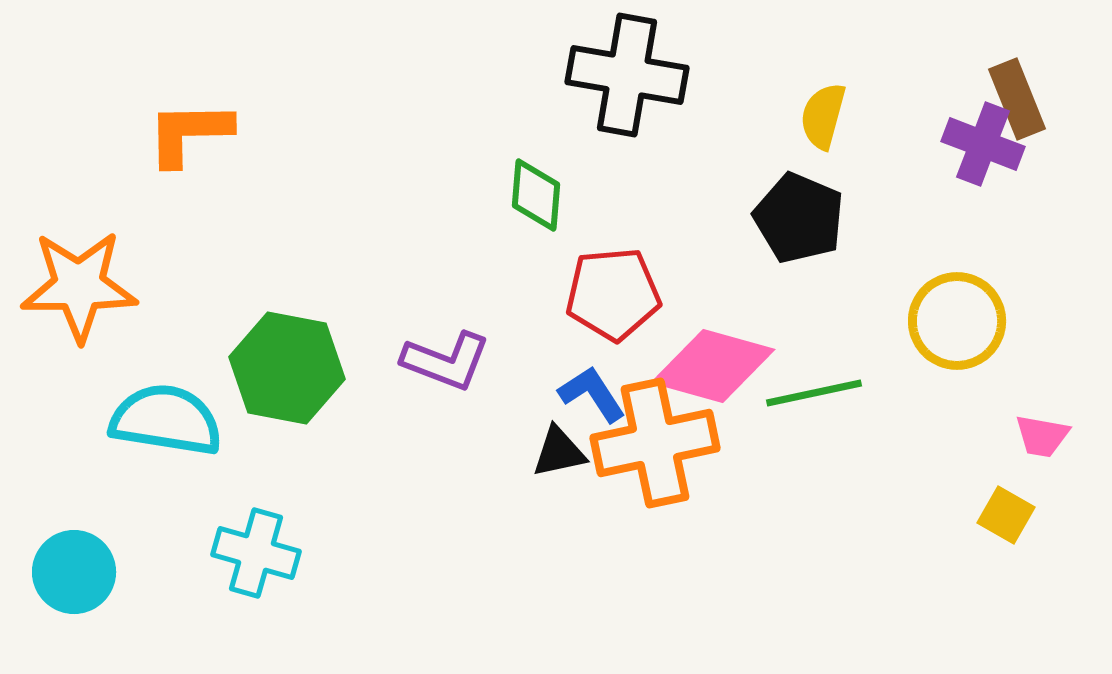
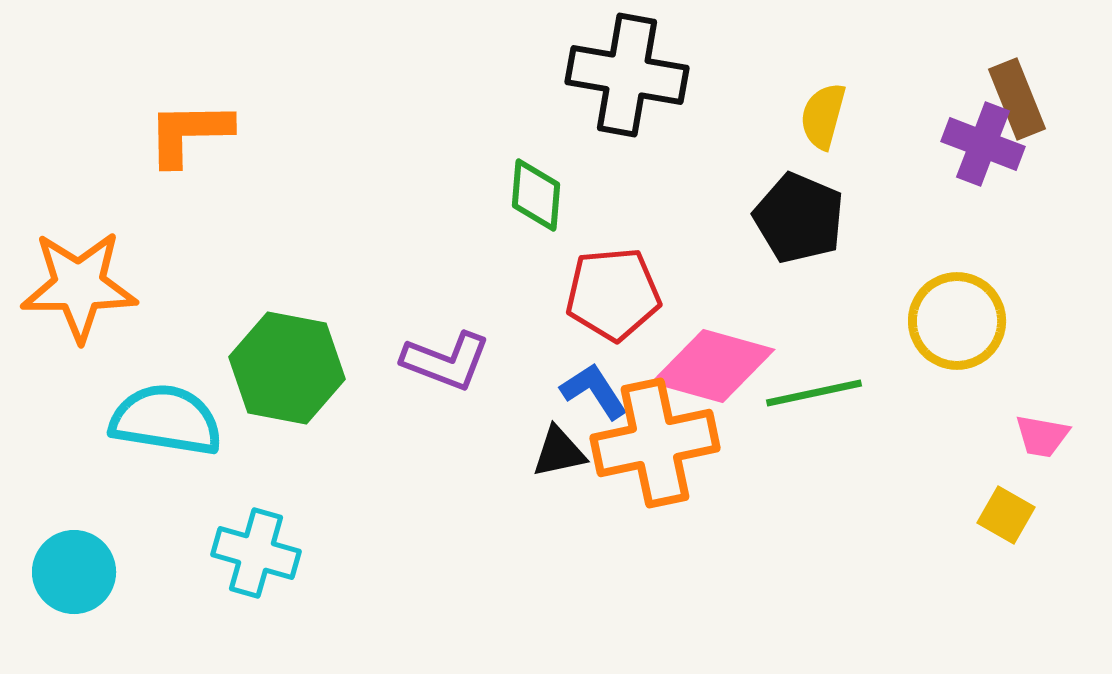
blue L-shape: moved 2 px right, 3 px up
